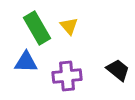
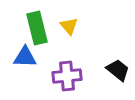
green rectangle: rotated 16 degrees clockwise
blue triangle: moved 1 px left, 5 px up
